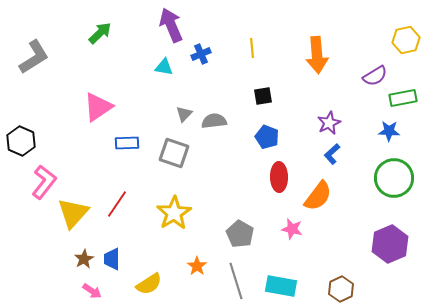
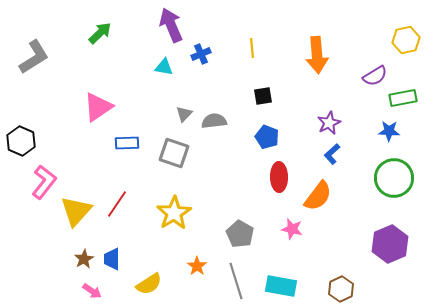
yellow triangle: moved 3 px right, 2 px up
